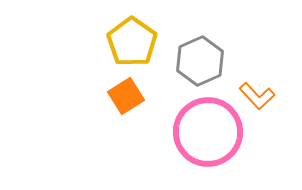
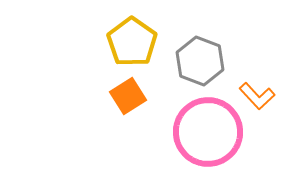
gray hexagon: rotated 15 degrees counterclockwise
orange square: moved 2 px right
